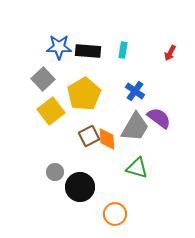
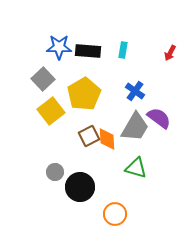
green triangle: moved 1 px left
